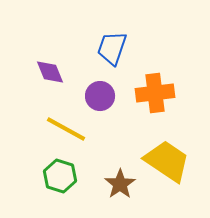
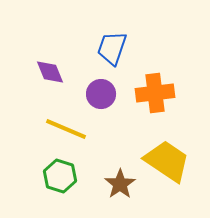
purple circle: moved 1 px right, 2 px up
yellow line: rotated 6 degrees counterclockwise
